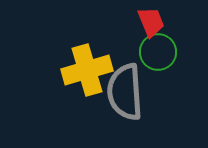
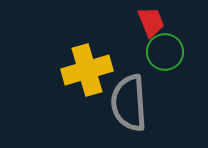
green circle: moved 7 px right
gray semicircle: moved 4 px right, 11 px down
